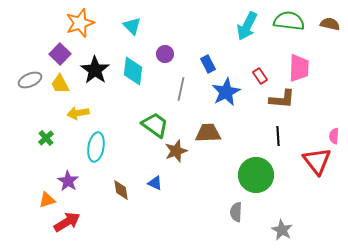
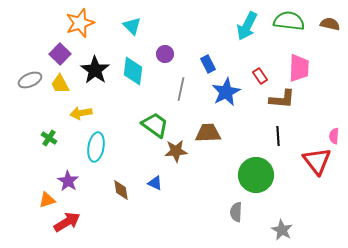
yellow arrow: moved 3 px right
green cross: moved 3 px right; rotated 14 degrees counterclockwise
brown star: rotated 15 degrees clockwise
